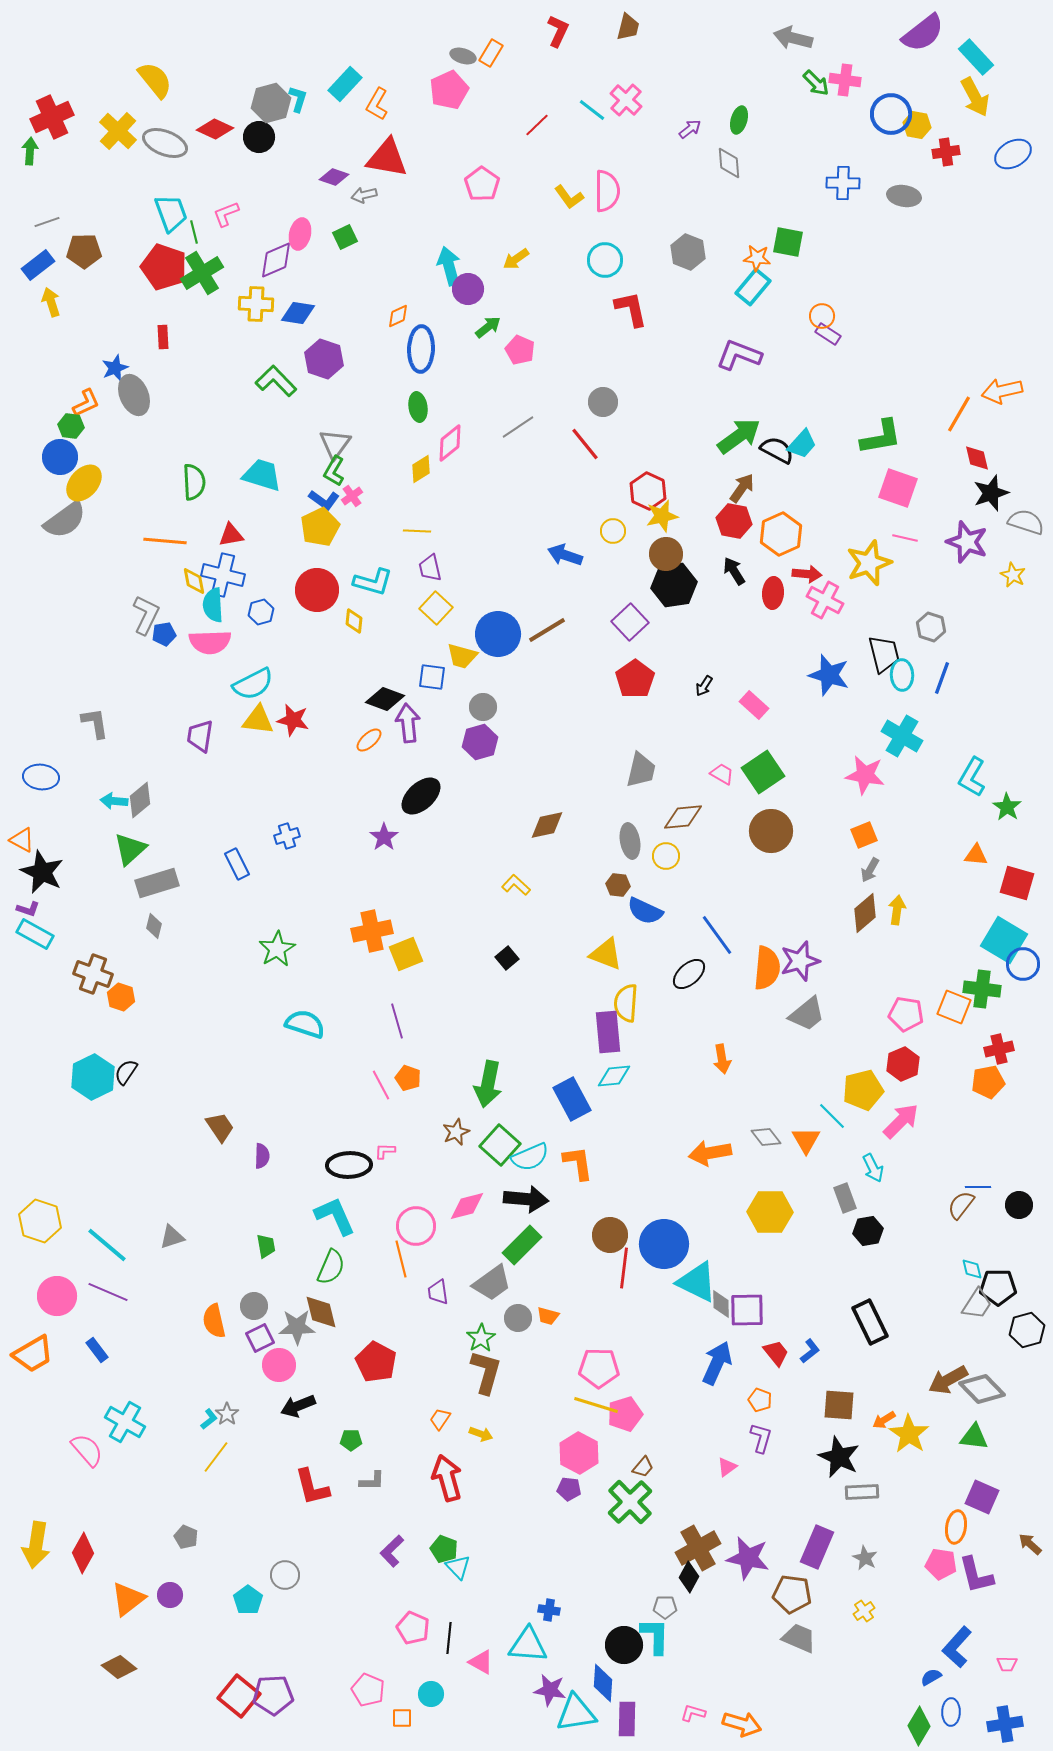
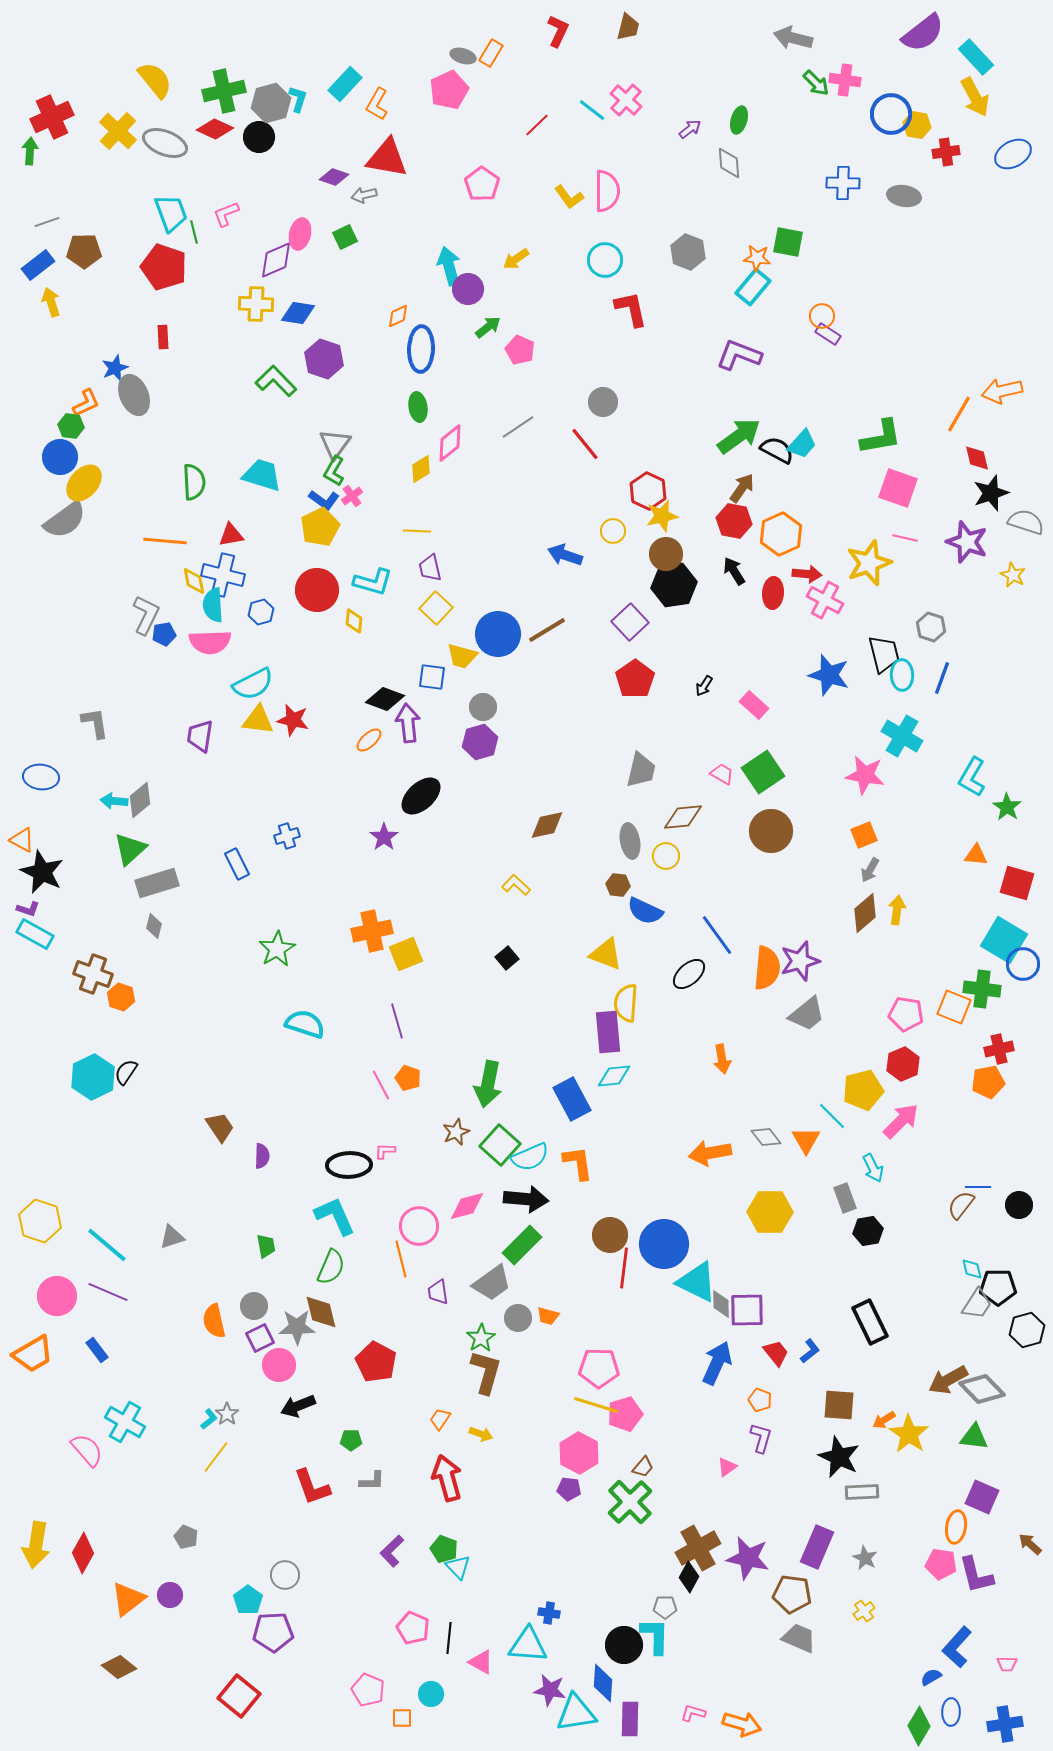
green cross at (202, 273): moved 22 px right, 182 px up; rotated 18 degrees clockwise
pink circle at (416, 1226): moved 3 px right
red L-shape at (312, 1487): rotated 6 degrees counterclockwise
blue cross at (549, 1610): moved 3 px down
purple pentagon at (273, 1695): moved 63 px up
purple rectangle at (627, 1719): moved 3 px right
